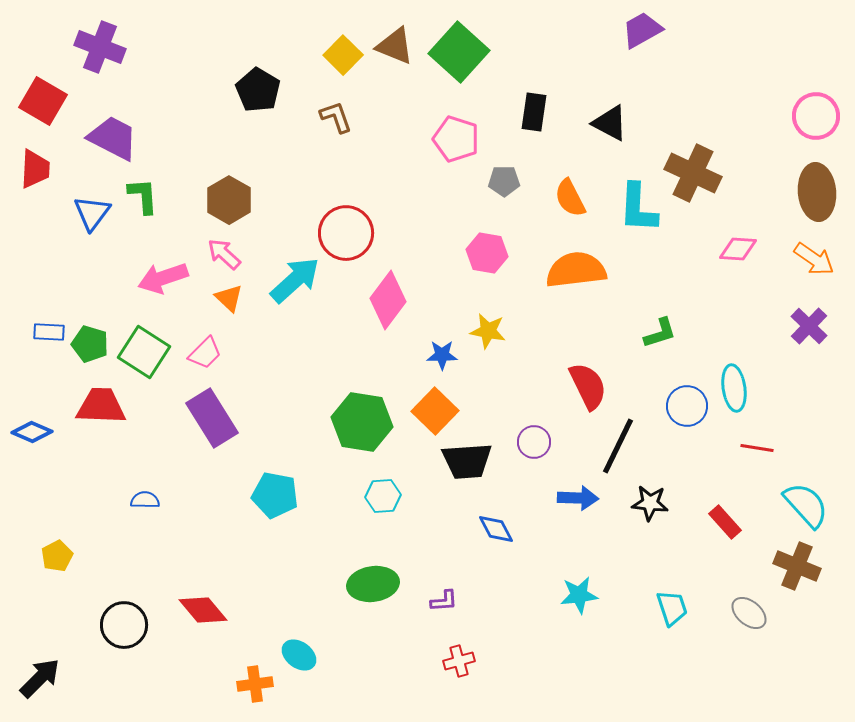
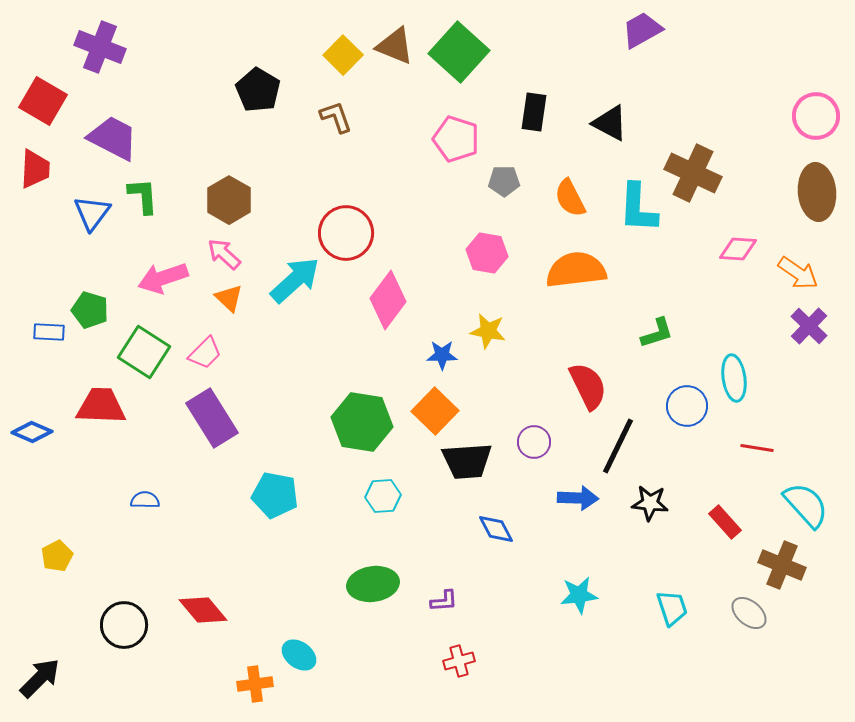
orange arrow at (814, 259): moved 16 px left, 14 px down
green L-shape at (660, 333): moved 3 px left
green pentagon at (90, 344): moved 34 px up
cyan ellipse at (734, 388): moved 10 px up
brown cross at (797, 566): moved 15 px left, 1 px up
